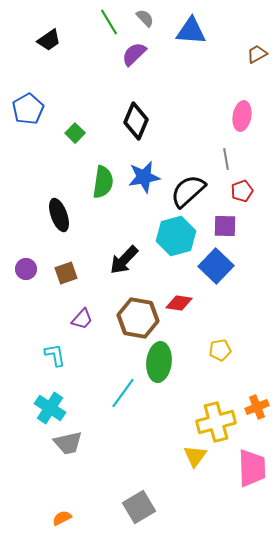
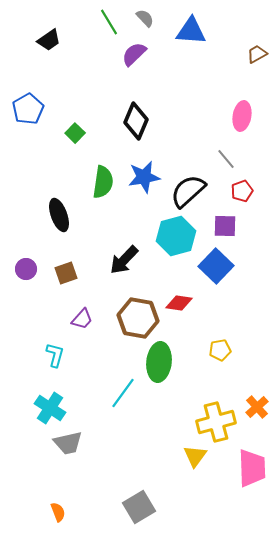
gray line: rotated 30 degrees counterclockwise
cyan L-shape: rotated 25 degrees clockwise
orange cross: rotated 20 degrees counterclockwise
orange semicircle: moved 4 px left, 6 px up; rotated 96 degrees clockwise
